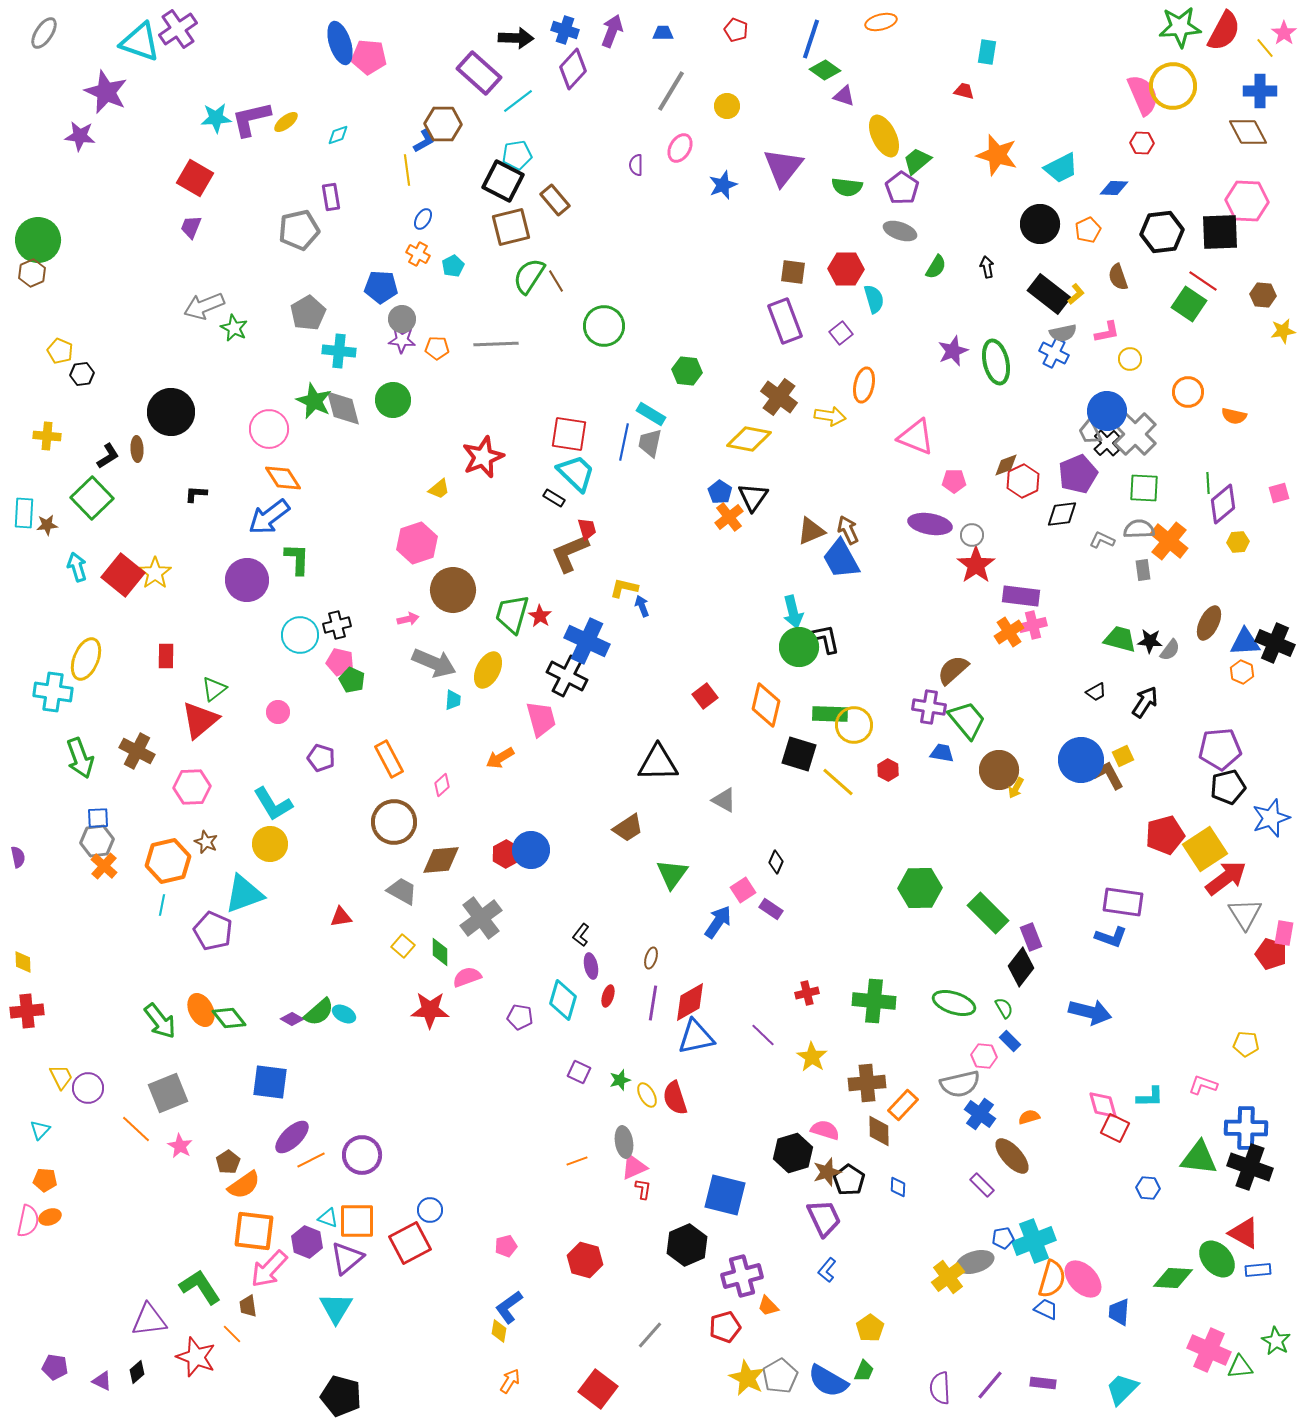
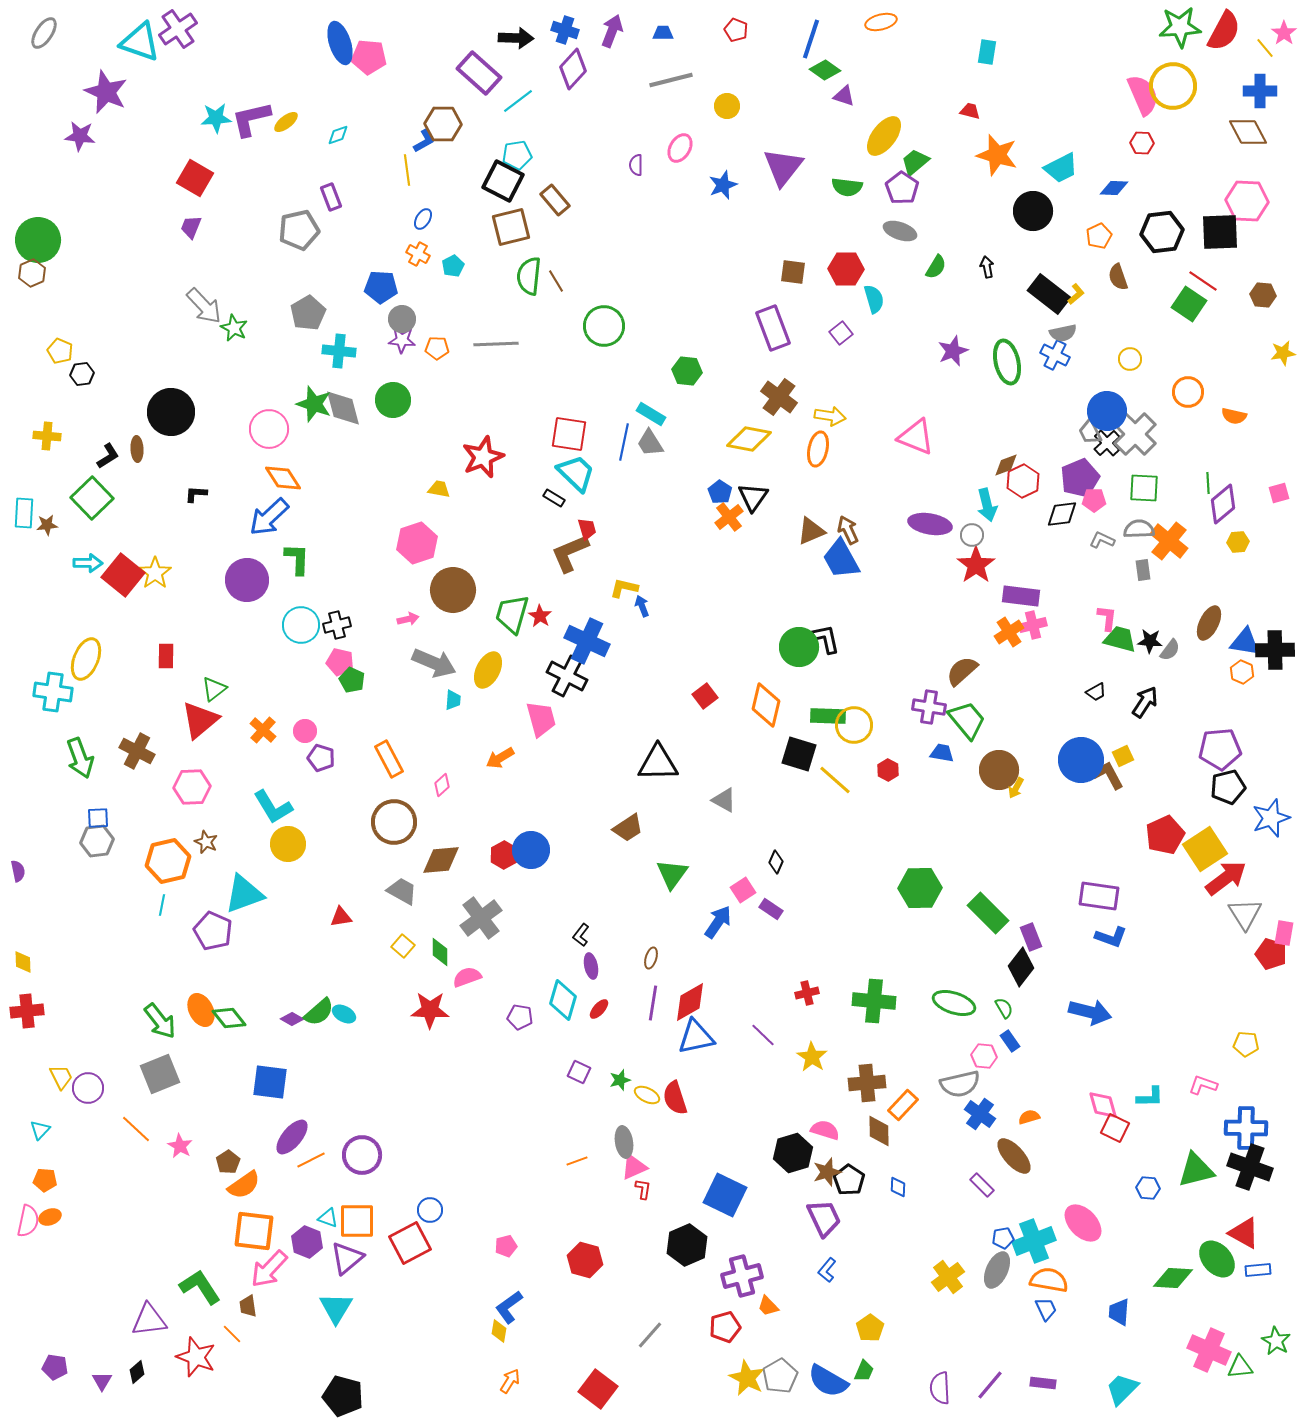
gray line at (671, 91): moved 11 px up; rotated 45 degrees clockwise
red trapezoid at (964, 91): moved 6 px right, 20 px down
yellow ellipse at (884, 136): rotated 63 degrees clockwise
green trapezoid at (917, 161): moved 2 px left, 1 px down
purple rectangle at (331, 197): rotated 12 degrees counterclockwise
black circle at (1040, 224): moved 7 px left, 13 px up
orange pentagon at (1088, 230): moved 11 px right, 6 px down
green semicircle at (529, 276): rotated 27 degrees counterclockwise
gray arrow at (204, 306): rotated 111 degrees counterclockwise
purple rectangle at (785, 321): moved 12 px left, 7 px down
yellow star at (1283, 331): moved 22 px down
pink L-shape at (1107, 332): moved 286 px down; rotated 72 degrees counterclockwise
blue cross at (1054, 353): moved 1 px right, 2 px down
green ellipse at (996, 362): moved 11 px right
orange ellipse at (864, 385): moved 46 px left, 64 px down
green star at (314, 401): moved 3 px down; rotated 6 degrees counterclockwise
gray trapezoid at (650, 443): rotated 44 degrees counterclockwise
purple pentagon at (1078, 474): moved 2 px right, 4 px down
pink pentagon at (954, 481): moved 140 px right, 19 px down
yellow trapezoid at (439, 489): rotated 130 degrees counterclockwise
blue arrow at (269, 517): rotated 6 degrees counterclockwise
cyan arrow at (77, 567): moved 11 px right, 4 px up; rotated 108 degrees clockwise
cyan arrow at (793, 612): moved 194 px right, 107 px up
cyan circle at (300, 635): moved 1 px right, 10 px up
blue triangle at (1245, 642): rotated 12 degrees clockwise
black cross at (1275, 643): moved 7 px down; rotated 24 degrees counterclockwise
brown semicircle at (953, 670): moved 9 px right, 1 px down
pink circle at (278, 712): moved 27 px right, 19 px down
green rectangle at (830, 714): moved 2 px left, 2 px down
yellow line at (838, 782): moved 3 px left, 2 px up
cyan L-shape at (273, 804): moved 3 px down
red pentagon at (1165, 835): rotated 9 degrees counterclockwise
yellow circle at (270, 844): moved 18 px right
red hexagon at (506, 854): moved 2 px left, 1 px down
purple semicircle at (18, 857): moved 14 px down
orange cross at (104, 866): moved 159 px right, 136 px up
purple rectangle at (1123, 902): moved 24 px left, 6 px up
red ellipse at (608, 996): moved 9 px left, 13 px down; rotated 25 degrees clockwise
blue rectangle at (1010, 1041): rotated 10 degrees clockwise
gray square at (168, 1093): moved 8 px left, 19 px up
yellow ellipse at (647, 1095): rotated 35 degrees counterclockwise
purple ellipse at (292, 1137): rotated 6 degrees counterclockwise
brown ellipse at (1012, 1156): moved 2 px right
green triangle at (1199, 1158): moved 3 px left, 12 px down; rotated 21 degrees counterclockwise
blue square at (725, 1195): rotated 12 degrees clockwise
gray ellipse at (975, 1262): moved 22 px right, 8 px down; rotated 48 degrees counterclockwise
orange semicircle at (1052, 1279): moved 3 px left, 1 px down; rotated 96 degrees counterclockwise
pink ellipse at (1083, 1279): moved 56 px up
blue trapezoid at (1046, 1309): rotated 40 degrees clockwise
purple triangle at (102, 1381): rotated 35 degrees clockwise
black pentagon at (341, 1396): moved 2 px right
